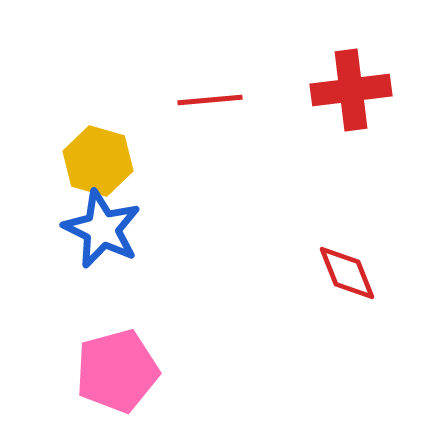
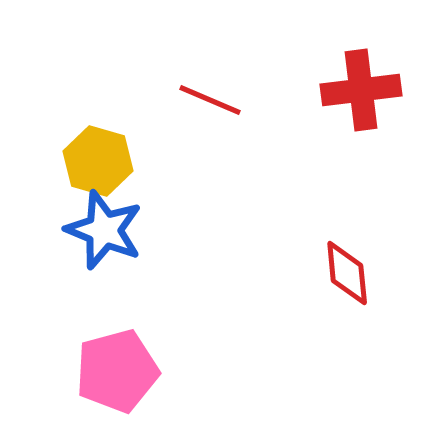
red cross: moved 10 px right
red line: rotated 28 degrees clockwise
blue star: moved 2 px right, 1 px down; rotated 4 degrees counterclockwise
red diamond: rotated 16 degrees clockwise
